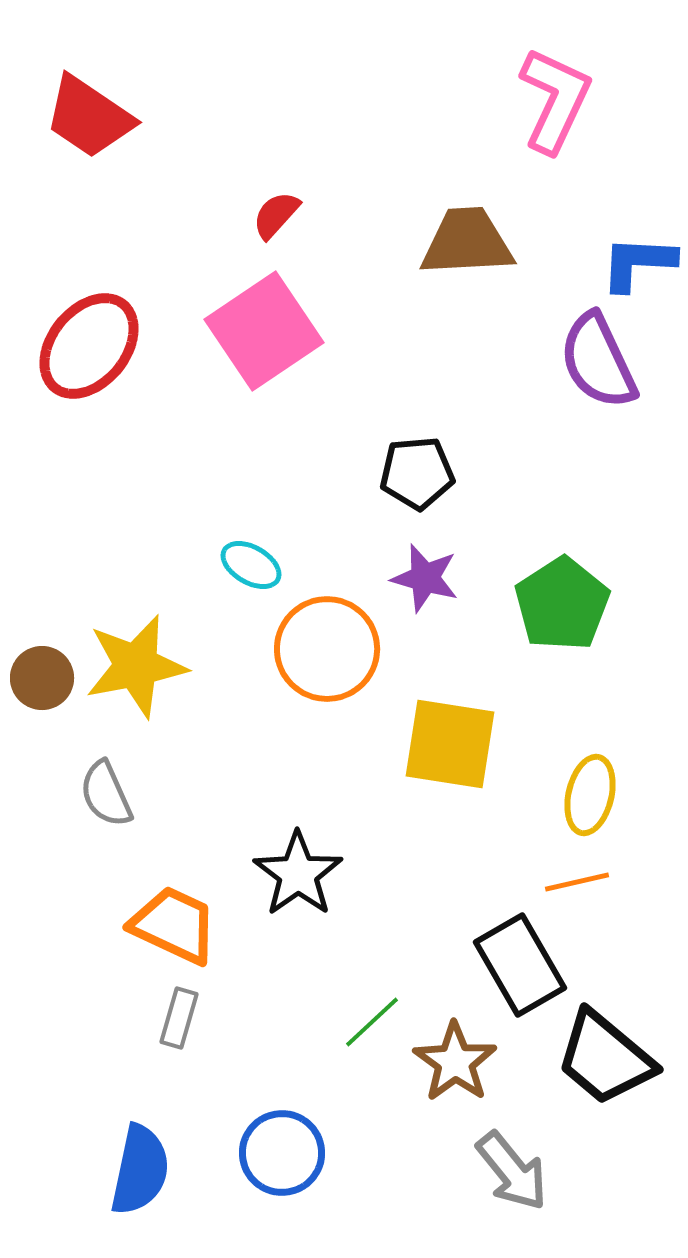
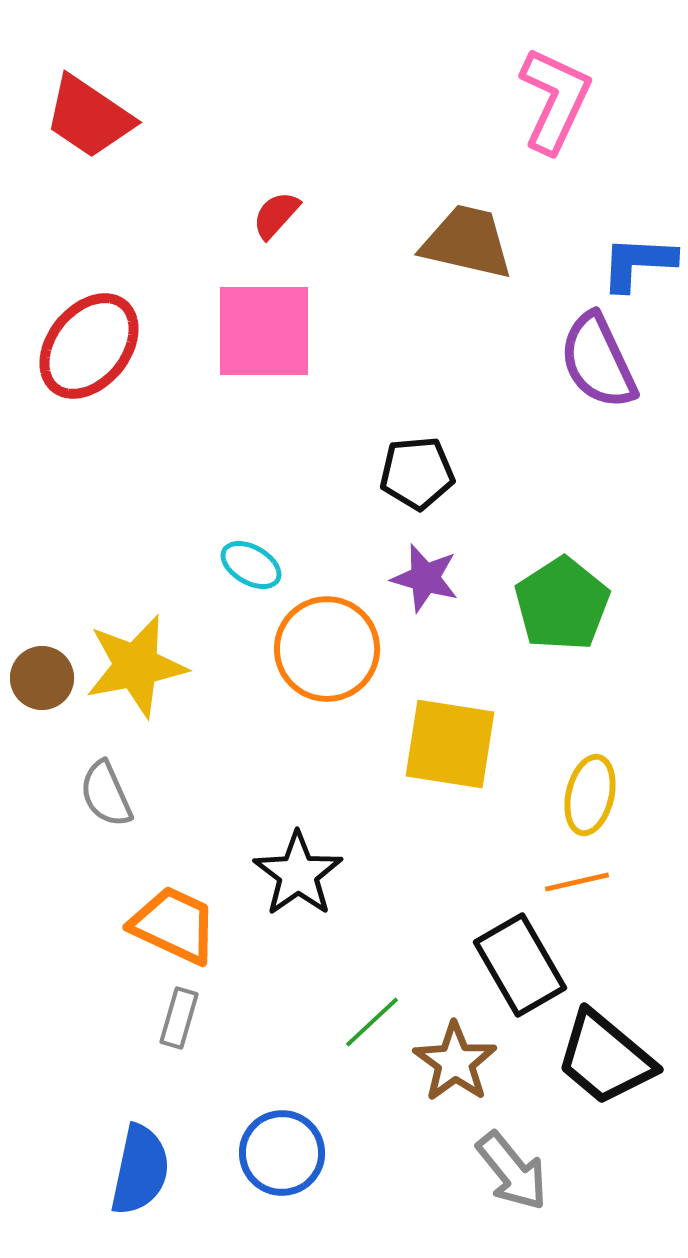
brown trapezoid: rotated 16 degrees clockwise
pink square: rotated 34 degrees clockwise
